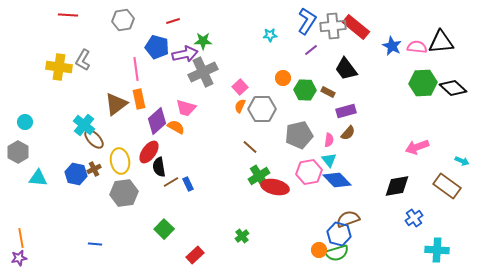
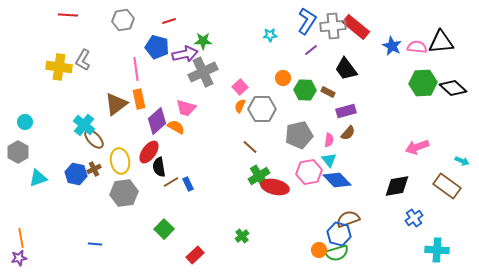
red line at (173, 21): moved 4 px left
cyan triangle at (38, 178): rotated 24 degrees counterclockwise
